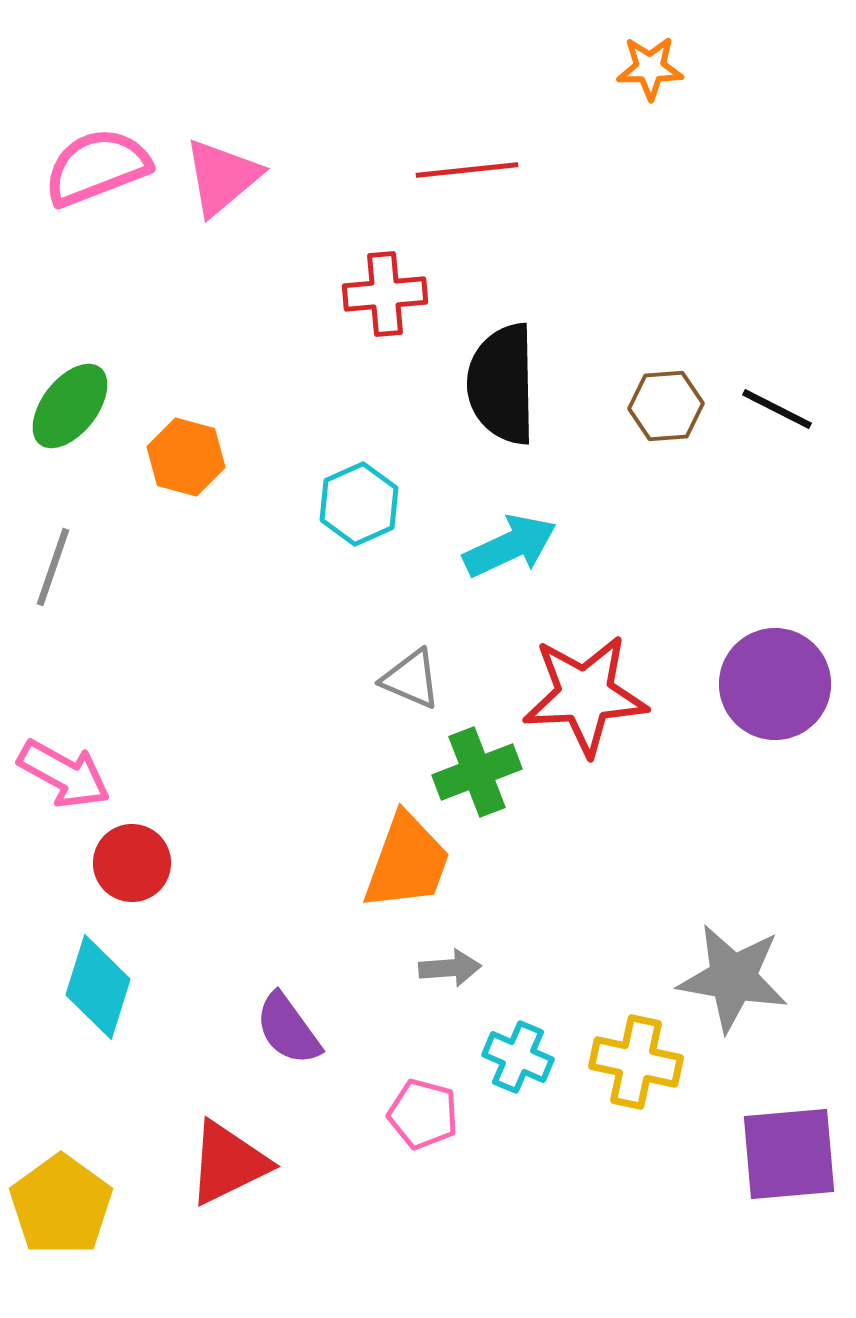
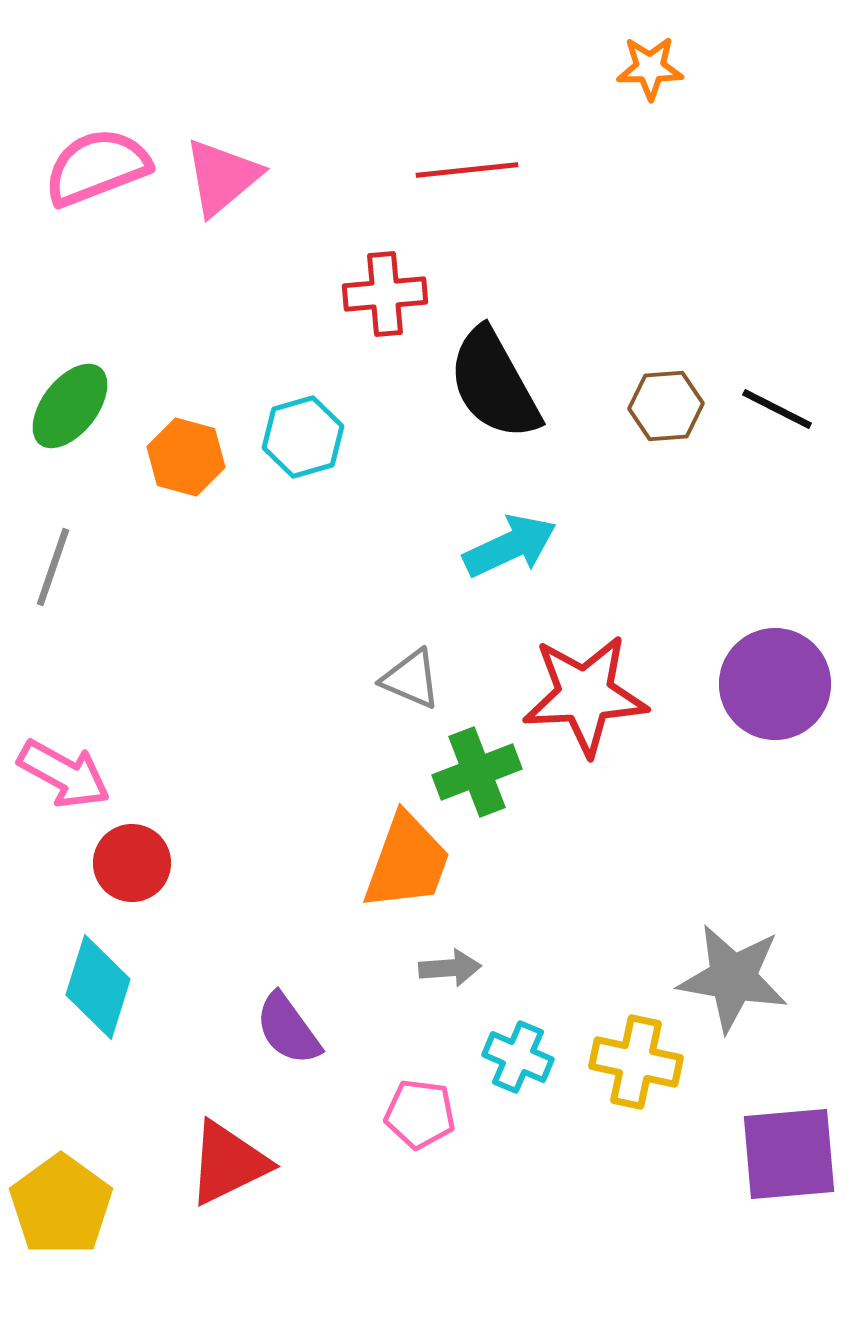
black semicircle: moved 8 px left; rotated 28 degrees counterclockwise
cyan hexagon: moved 56 px left, 67 px up; rotated 8 degrees clockwise
pink pentagon: moved 3 px left; rotated 8 degrees counterclockwise
